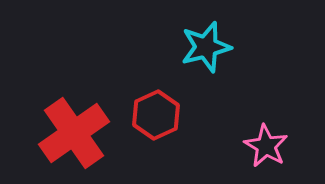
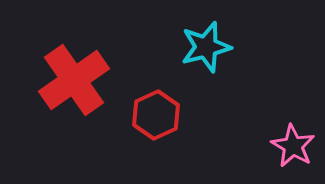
red cross: moved 53 px up
pink star: moved 27 px right
